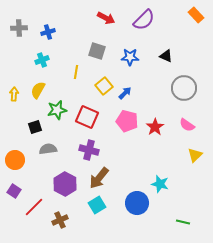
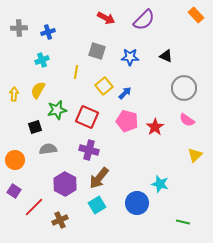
pink semicircle: moved 5 px up
